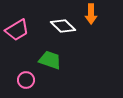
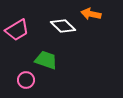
orange arrow: rotated 102 degrees clockwise
green trapezoid: moved 4 px left
